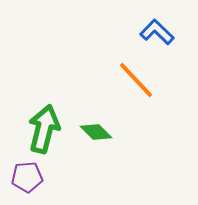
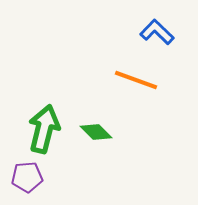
orange line: rotated 27 degrees counterclockwise
